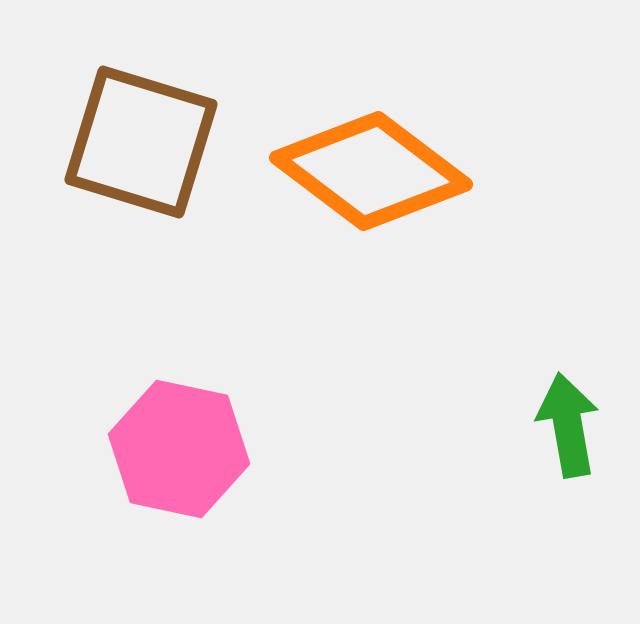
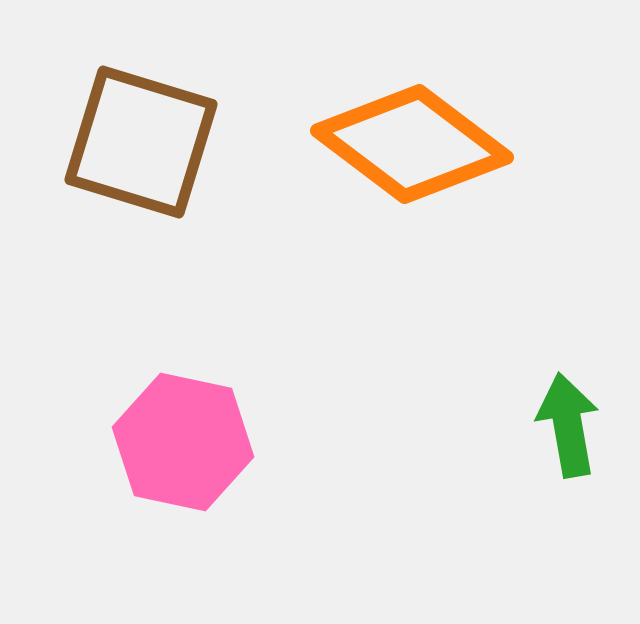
orange diamond: moved 41 px right, 27 px up
pink hexagon: moved 4 px right, 7 px up
